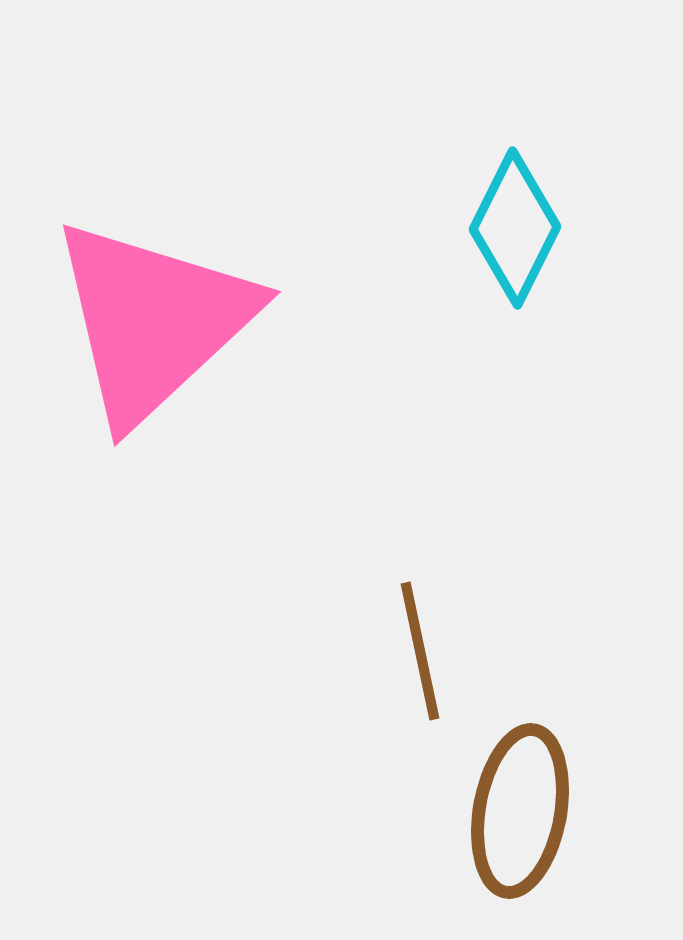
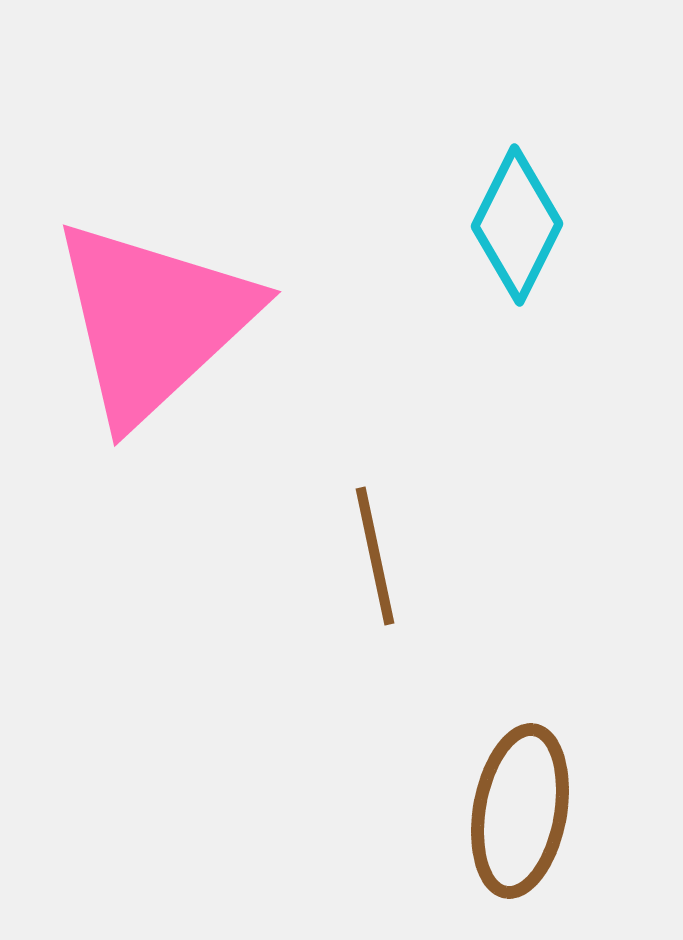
cyan diamond: moved 2 px right, 3 px up
brown line: moved 45 px left, 95 px up
